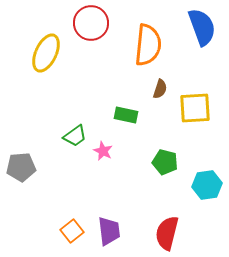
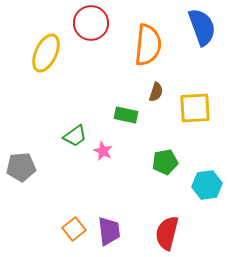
brown semicircle: moved 4 px left, 3 px down
green pentagon: rotated 25 degrees counterclockwise
orange square: moved 2 px right, 2 px up
